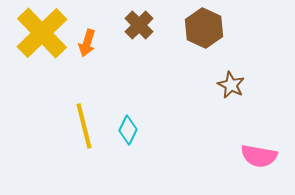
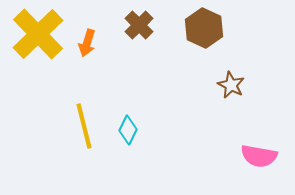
yellow cross: moved 4 px left, 1 px down
